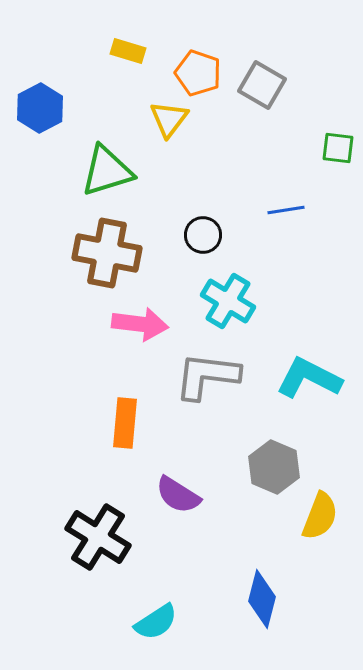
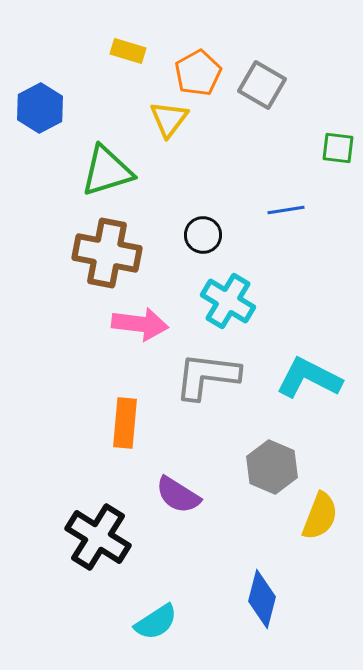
orange pentagon: rotated 24 degrees clockwise
gray hexagon: moved 2 px left
